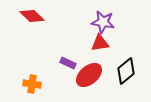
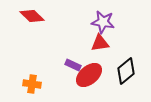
purple rectangle: moved 5 px right, 2 px down
